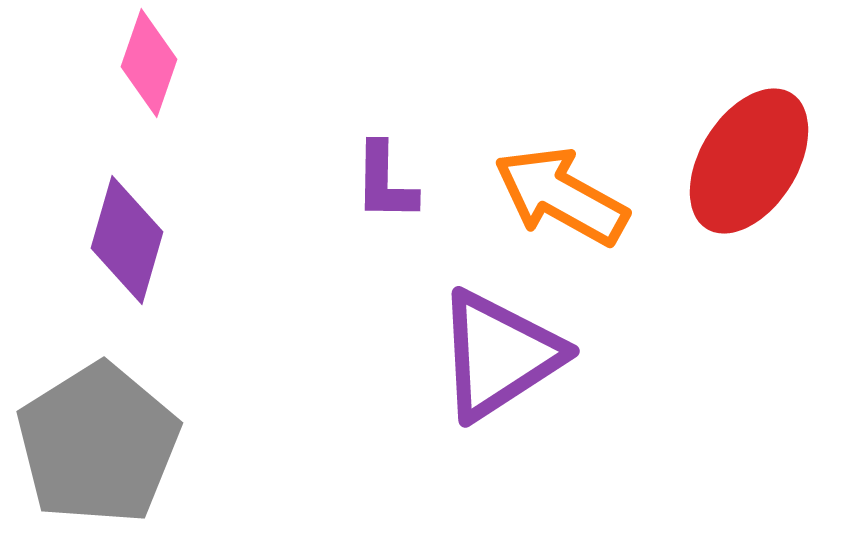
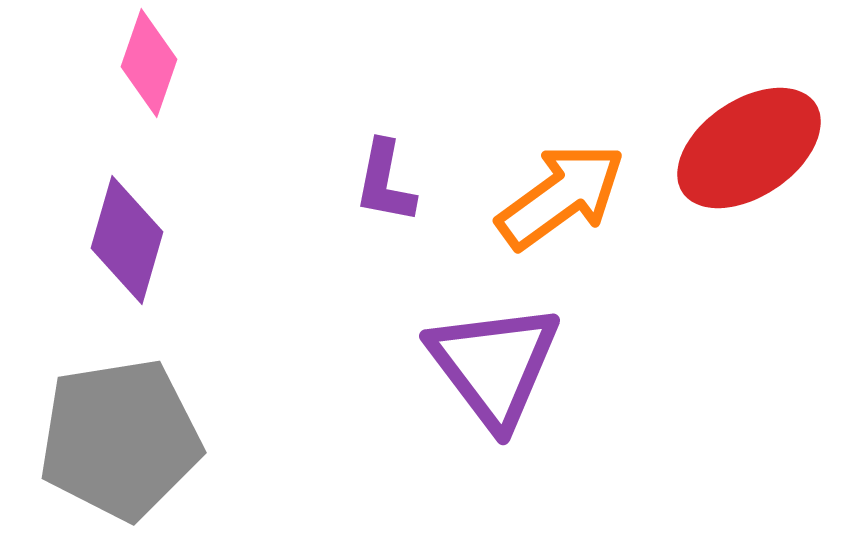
red ellipse: moved 13 px up; rotated 24 degrees clockwise
purple L-shape: rotated 10 degrees clockwise
orange arrow: rotated 115 degrees clockwise
purple triangle: moved 5 px left, 10 px down; rotated 34 degrees counterclockwise
gray pentagon: moved 22 px right, 5 px up; rotated 23 degrees clockwise
